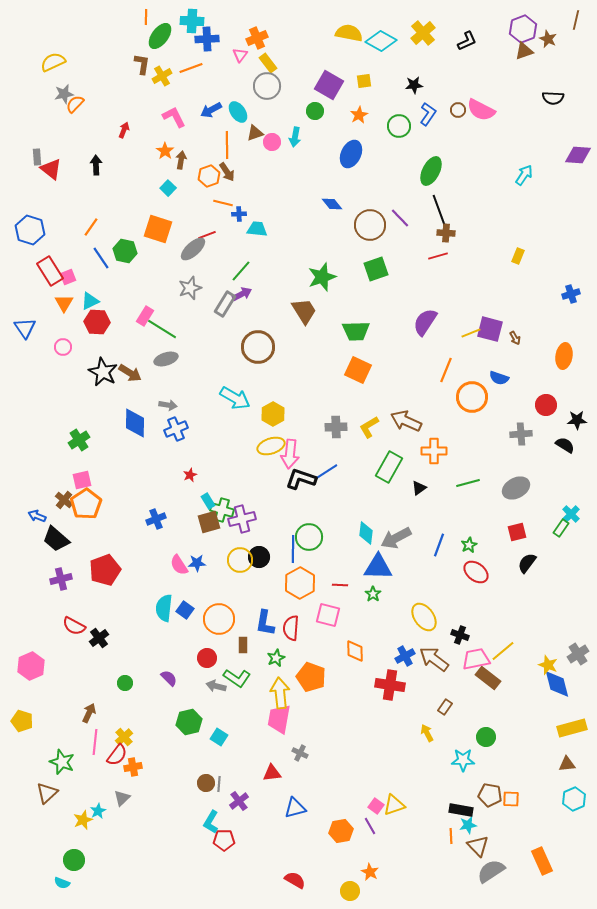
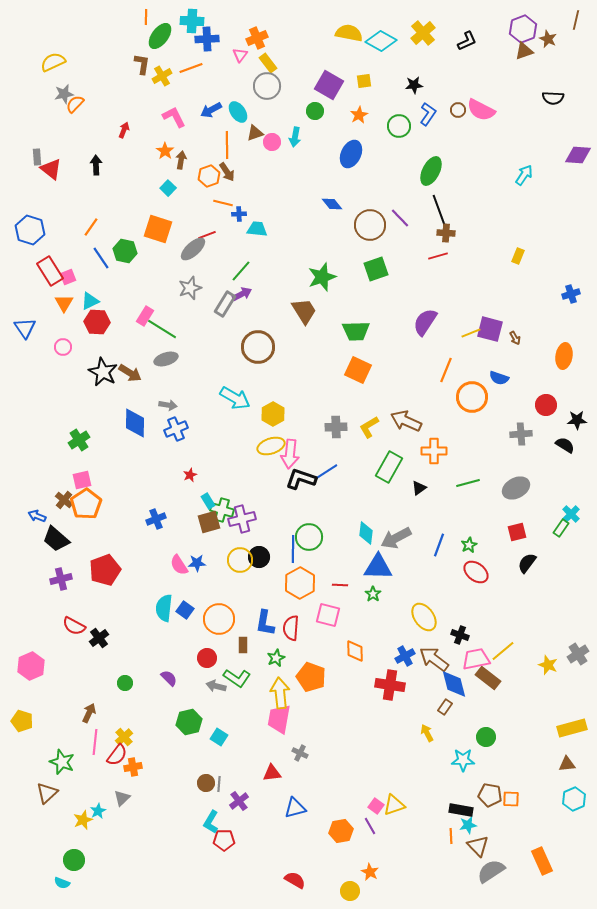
blue diamond at (557, 684): moved 103 px left
